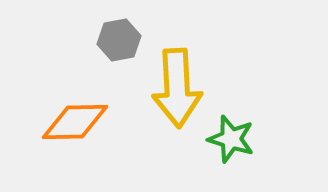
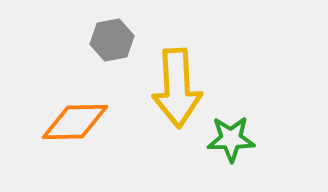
gray hexagon: moved 7 px left
green star: rotated 18 degrees counterclockwise
